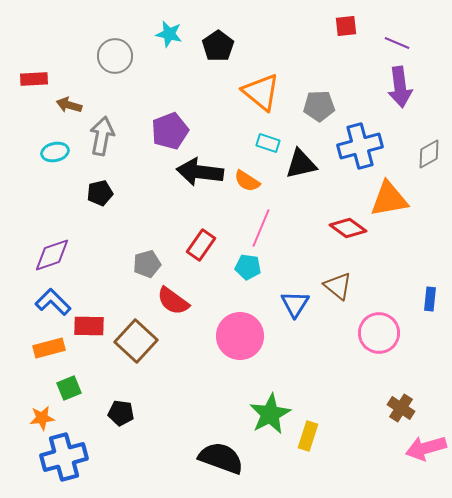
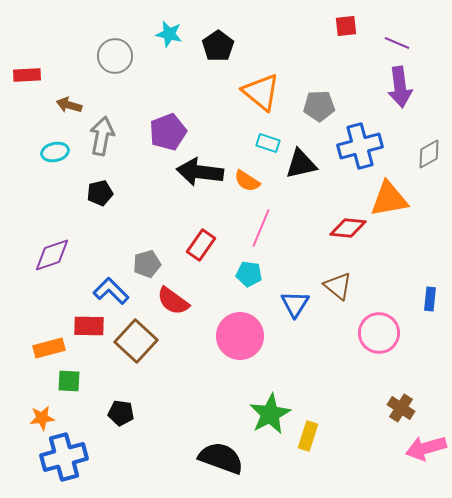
red rectangle at (34, 79): moved 7 px left, 4 px up
purple pentagon at (170, 131): moved 2 px left, 1 px down
red diamond at (348, 228): rotated 30 degrees counterclockwise
cyan pentagon at (248, 267): moved 1 px right, 7 px down
blue L-shape at (53, 302): moved 58 px right, 11 px up
green square at (69, 388): moved 7 px up; rotated 25 degrees clockwise
